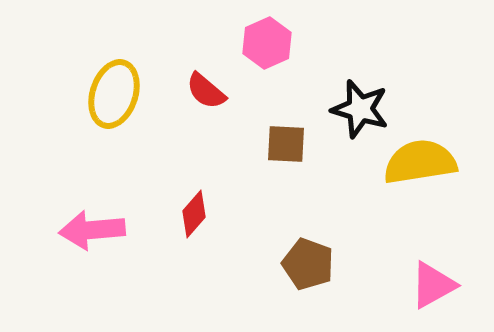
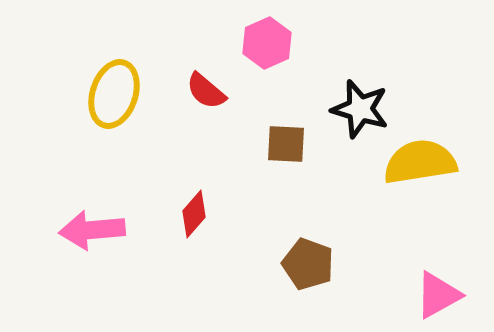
pink triangle: moved 5 px right, 10 px down
